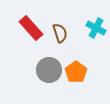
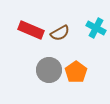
red rectangle: moved 2 px down; rotated 25 degrees counterclockwise
brown semicircle: rotated 78 degrees clockwise
